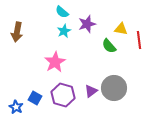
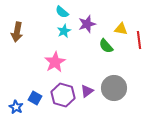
green semicircle: moved 3 px left
purple triangle: moved 4 px left
